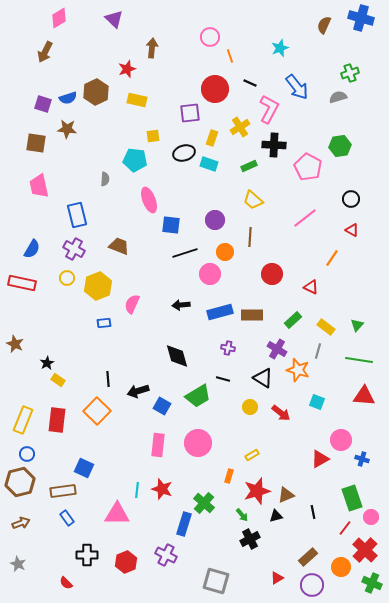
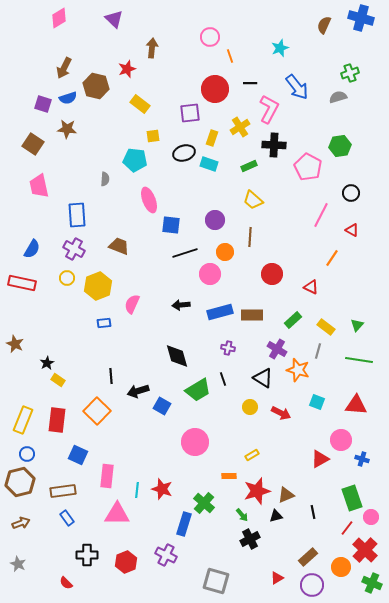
brown arrow at (45, 52): moved 19 px right, 16 px down
black line at (250, 83): rotated 24 degrees counterclockwise
brown hexagon at (96, 92): moved 6 px up; rotated 20 degrees counterclockwise
yellow rectangle at (137, 100): moved 3 px right, 4 px down; rotated 24 degrees clockwise
brown square at (36, 143): moved 3 px left, 1 px down; rotated 25 degrees clockwise
black circle at (351, 199): moved 6 px up
blue rectangle at (77, 215): rotated 10 degrees clockwise
pink line at (305, 218): moved 16 px right, 3 px up; rotated 25 degrees counterclockwise
black line at (108, 379): moved 3 px right, 3 px up
black line at (223, 379): rotated 56 degrees clockwise
green trapezoid at (198, 396): moved 6 px up
red triangle at (364, 396): moved 8 px left, 9 px down
red arrow at (281, 413): rotated 12 degrees counterclockwise
pink circle at (198, 443): moved 3 px left, 1 px up
pink rectangle at (158, 445): moved 51 px left, 31 px down
blue square at (84, 468): moved 6 px left, 13 px up
orange rectangle at (229, 476): rotated 72 degrees clockwise
red line at (345, 528): moved 2 px right
